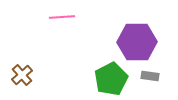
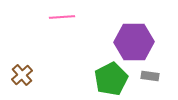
purple hexagon: moved 3 px left
